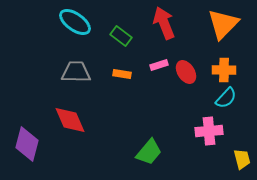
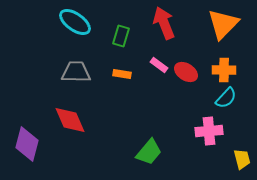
green rectangle: rotated 70 degrees clockwise
pink rectangle: rotated 54 degrees clockwise
red ellipse: rotated 25 degrees counterclockwise
